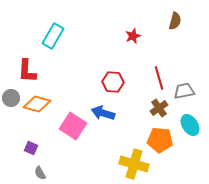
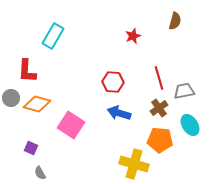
blue arrow: moved 16 px right
pink square: moved 2 px left, 1 px up
